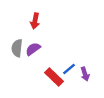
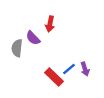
red arrow: moved 15 px right, 3 px down
purple semicircle: moved 11 px up; rotated 98 degrees counterclockwise
purple arrow: moved 5 px up
